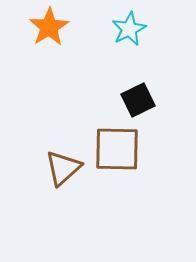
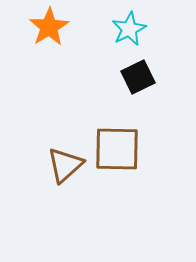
black square: moved 23 px up
brown triangle: moved 2 px right, 3 px up
